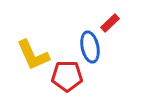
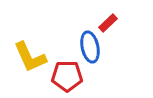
red rectangle: moved 2 px left
yellow L-shape: moved 3 px left, 2 px down
